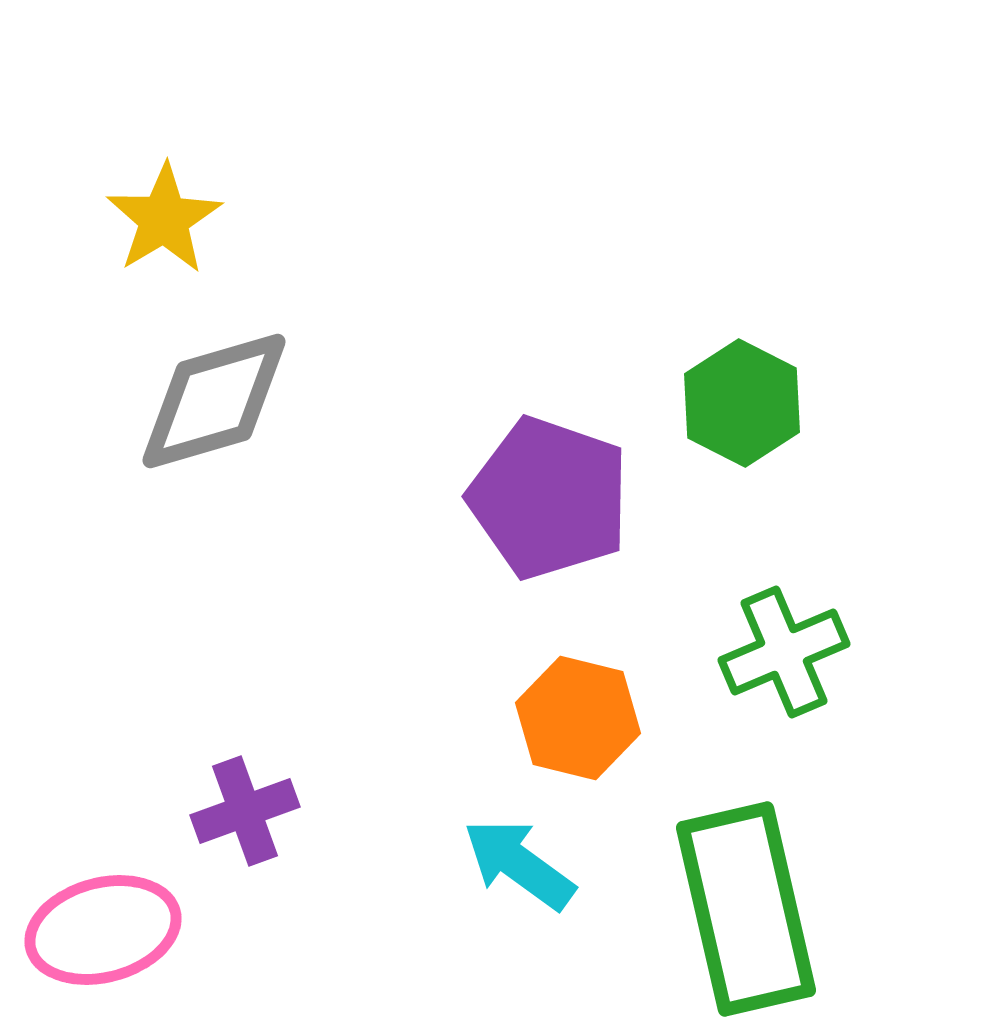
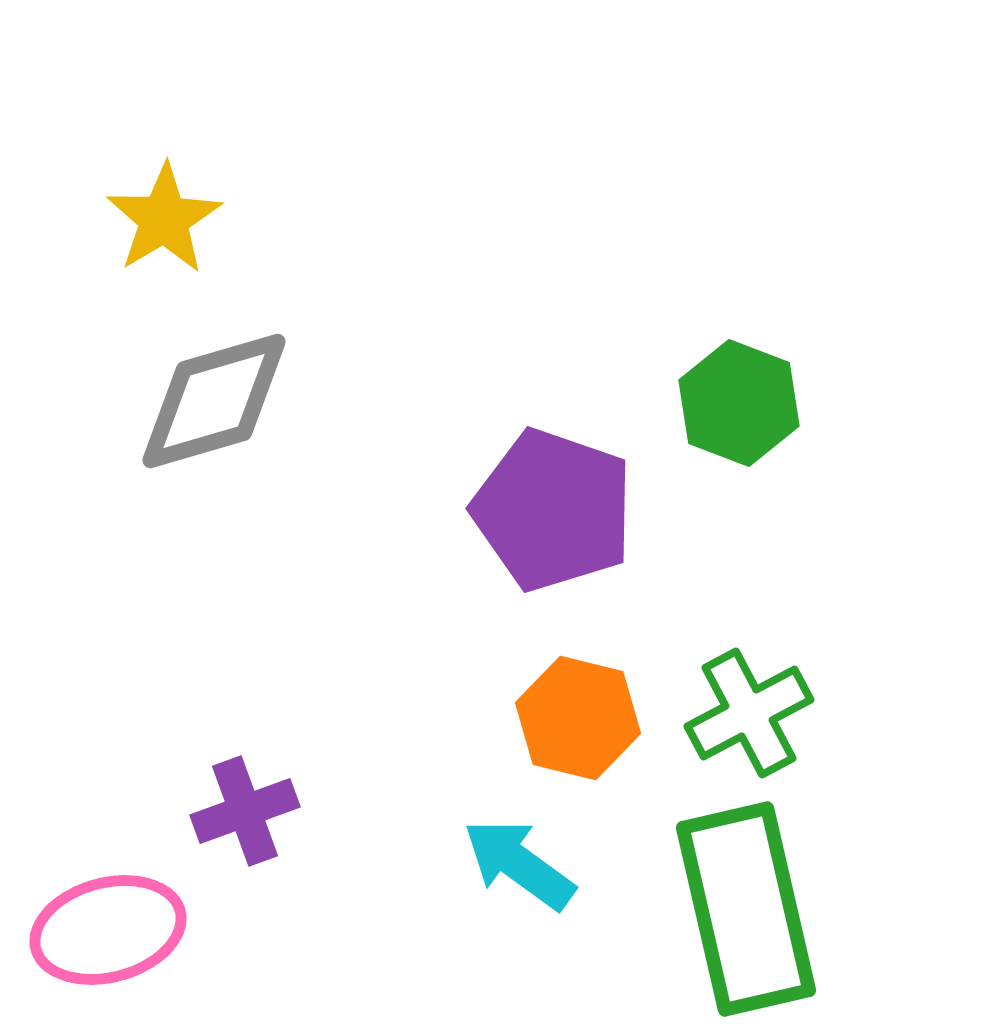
green hexagon: moved 3 px left; rotated 6 degrees counterclockwise
purple pentagon: moved 4 px right, 12 px down
green cross: moved 35 px left, 61 px down; rotated 5 degrees counterclockwise
pink ellipse: moved 5 px right
